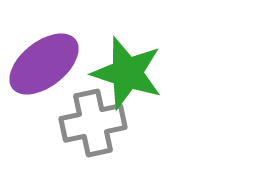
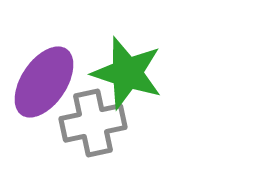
purple ellipse: moved 18 px down; rotated 18 degrees counterclockwise
